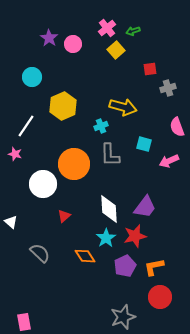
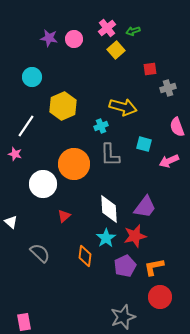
purple star: rotated 24 degrees counterclockwise
pink circle: moved 1 px right, 5 px up
orange diamond: rotated 40 degrees clockwise
